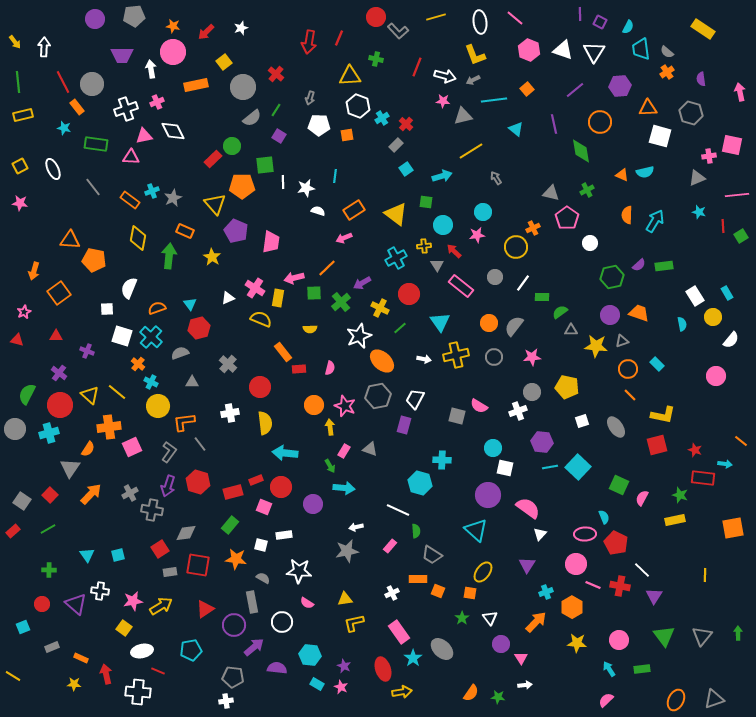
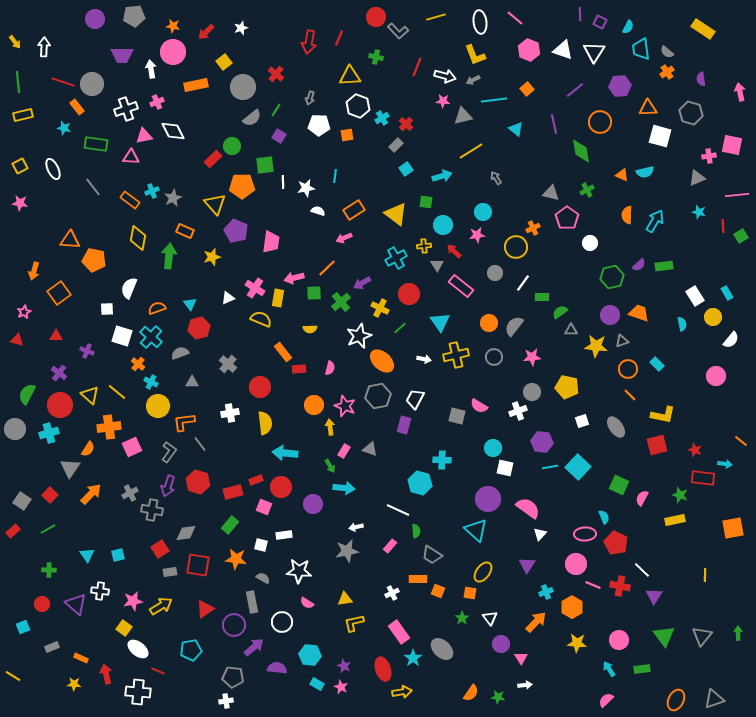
green cross at (376, 59): moved 2 px up
red line at (63, 82): rotated 45 degrees counterclockwise
yellow star at (212, 257): rotated 24 degrees clockwise
gray circle at (495, 277): moved 4 px up
purple circle at (488, 495): moved 4 px down
white ellipse at (142, 651): moved 4 px left, 2 px up; rotated 50 degrees clockwise
